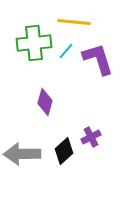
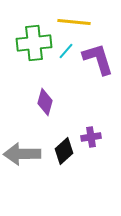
purple cross: rotated 18 degrees clockwise
